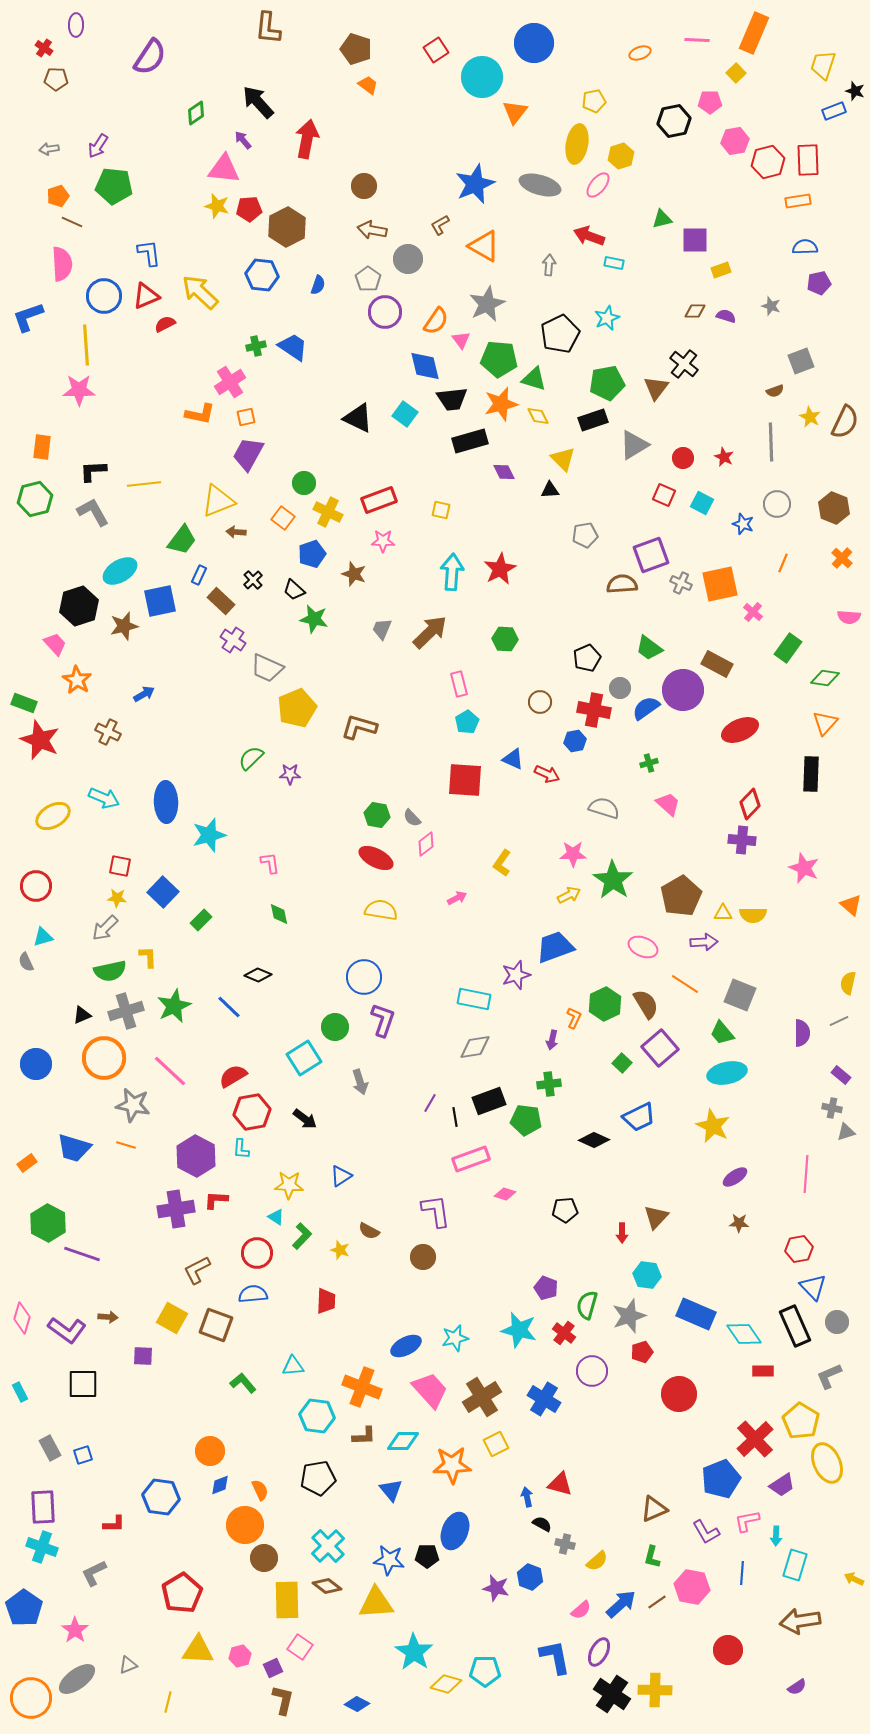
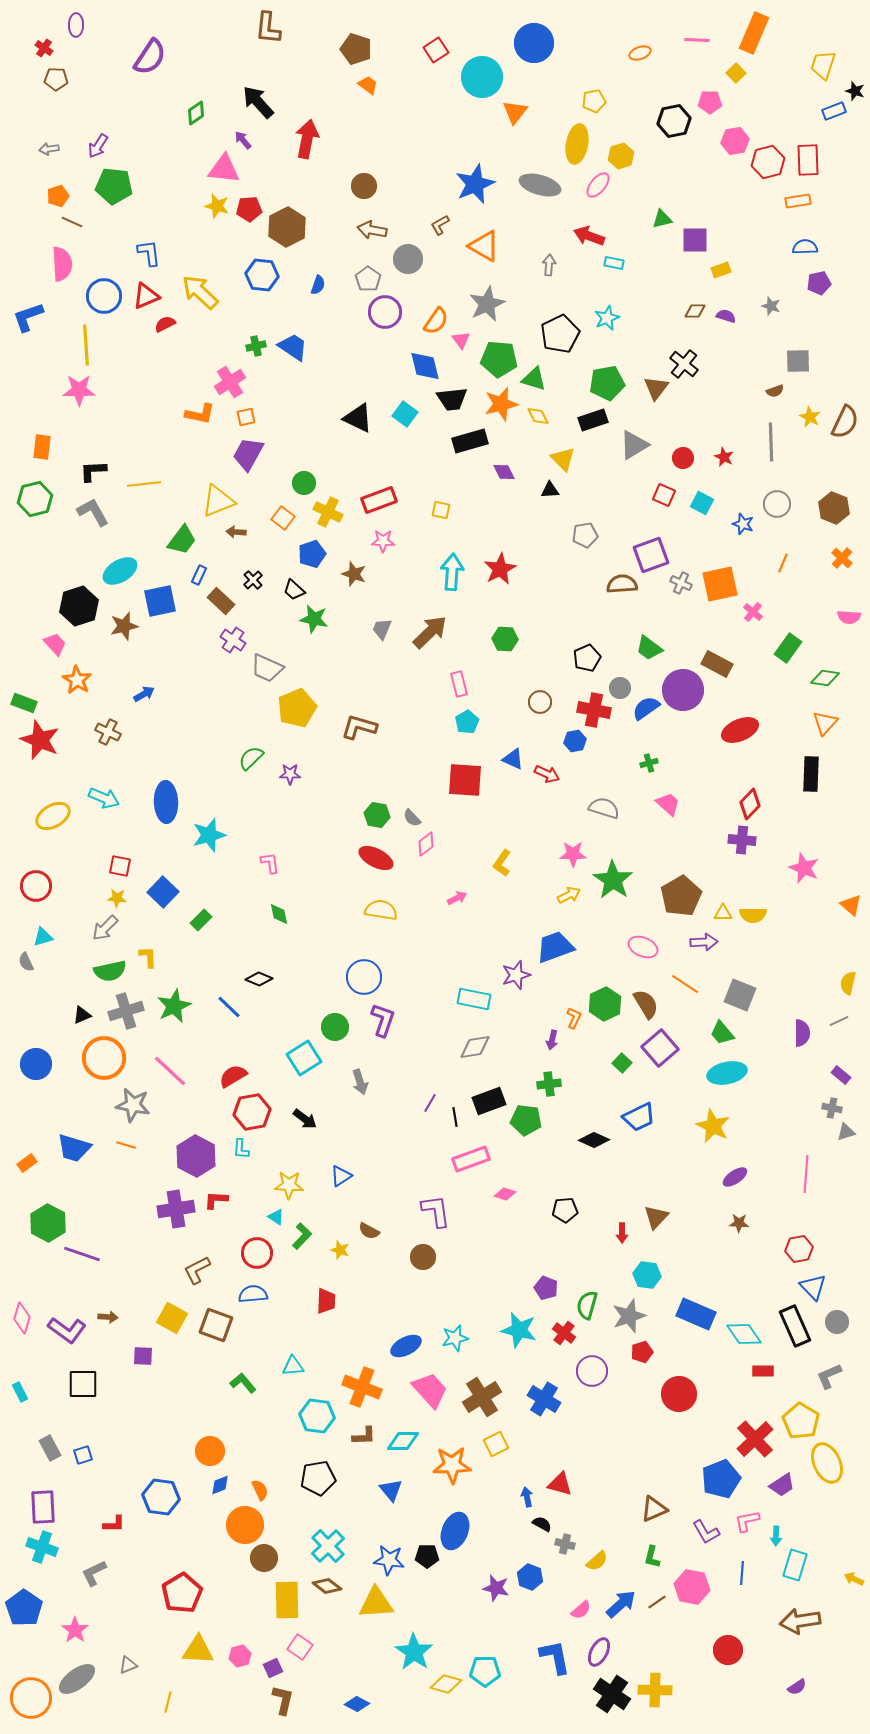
gray square at (801, 361): moved 3 px left; rotated 20 degrees clockwise
black diamond at (258, 975): moved 1 px right, 4 px down
